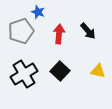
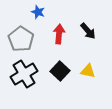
gray pentagon: moved 8 px down; rotated 20 degrees counterclockwise
yellow triangle: moved 10 px left
